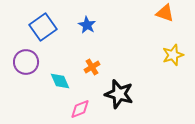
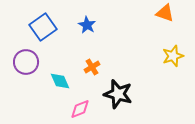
yellow star: moved 1 px down
black star: moved 1 px left
